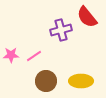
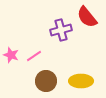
pink star: rotated 21 degrees clockwise
